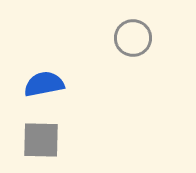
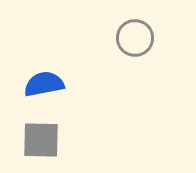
gray circle: moved 2 px right
